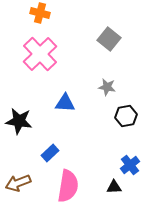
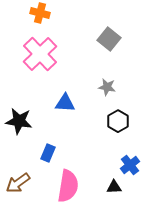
black hexagon: moved 8 px left, 5 px down; rotated 20 degrees counterclockwise
blue rectangle: moved 2 px left; rotated 24 degrees counterclockwise
brown arrow: rotated 15 degrees counterclockwise
